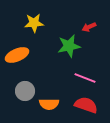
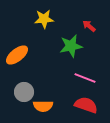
yellow star: moved 10 px right, 4 px up
red arrow: moved 1 px up; rotated 64 degrees clockwise
green star: moved 2 px right
orange ellipse: rotated 15 degrees counterclockwise
gray circle: moved 1 px left, 1 px down
orange semicircle: moved 6 px left, 2 px down
